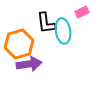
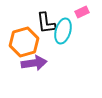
cyan ellipse: rotated 25 degrees clockwise
orange hexagon: moved 5 px right, 2 px up
purple arrow: moved 5 px right, 1 px up
